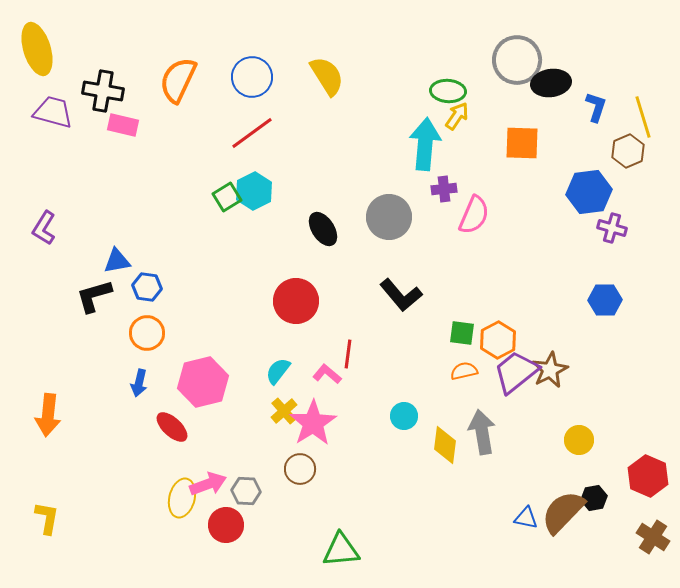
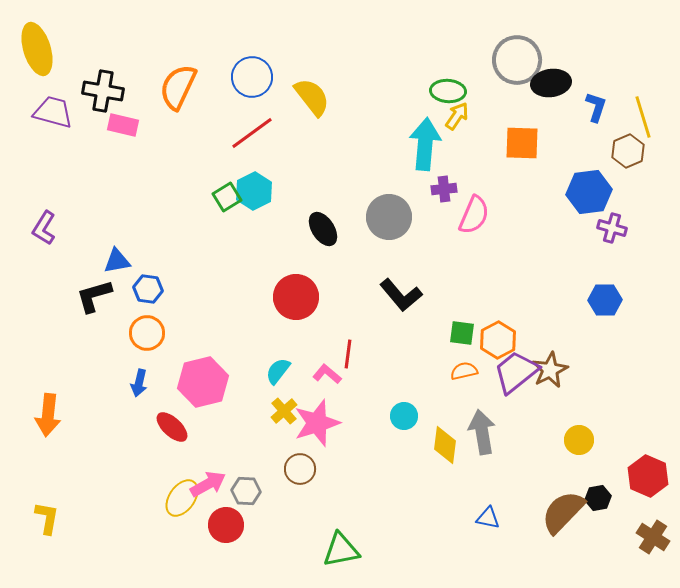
yellow semicircle at (327, 76): moved 15 px left, 21 px down; rotated 6 degrees counterclockwise
orange semicircle at (178, 80): moved 7 px down
blue hexagon at (147, 287): moved 1 px right, 2 px down
red circle at (296, 301): moved 4 px up
pink star at (313, 423): moved 4 px right; rotated 15 degrees clockwise
pink arrow at (208, 484): rotated 9 degrees counterclockwise
yellow ellipse at (182, 498): rotated 21 degrees clockwise
black hexagon at (594, 498): moved 4 px right
blue triangle at (526, 518): moved 38 px left
green triangle at (341, 550): rotated 6 degrees counterclockwise
